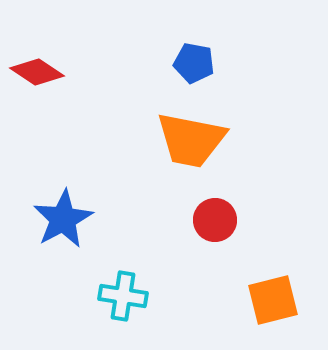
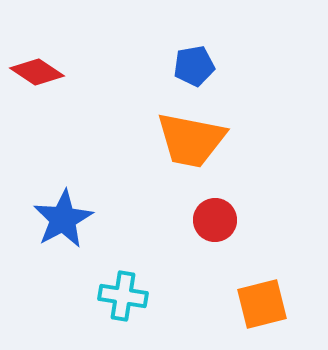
blue pentagon: moved 3 px down; rotated 21 degrees counterclockwise
orange square: moved 11 px left, 4 px down
